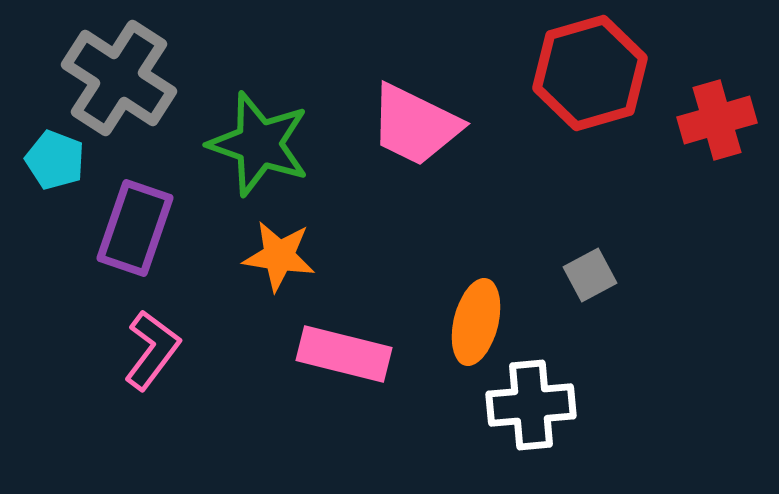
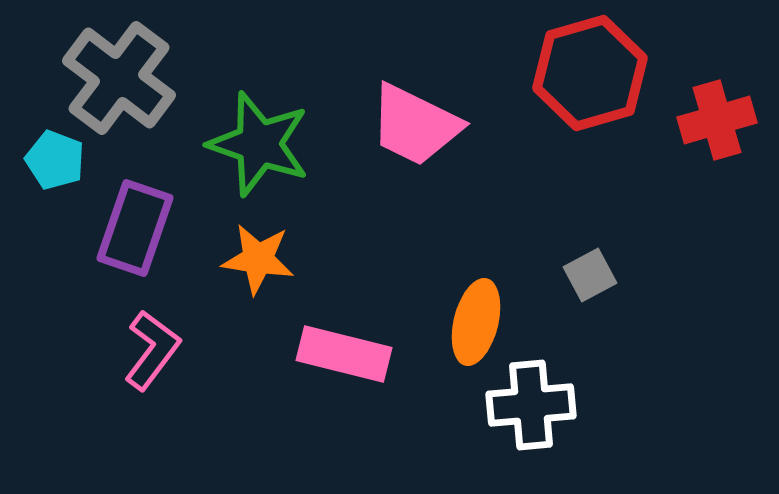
gray cross: rotated 4 degrees clockwise
orange star: moved 21 px left, 3 px down
